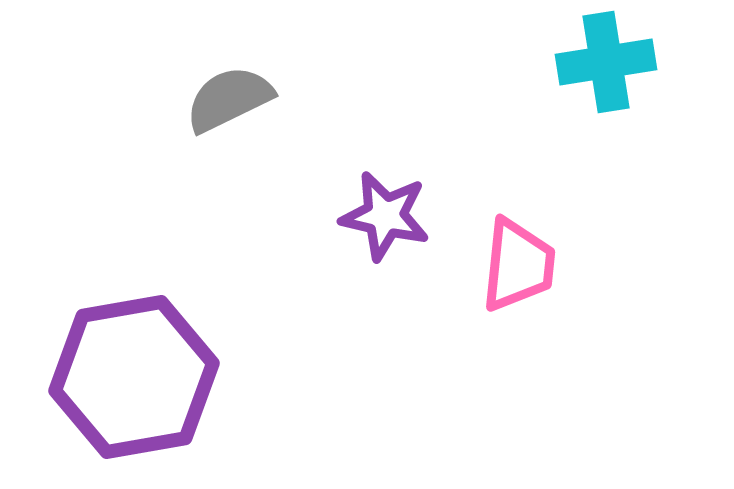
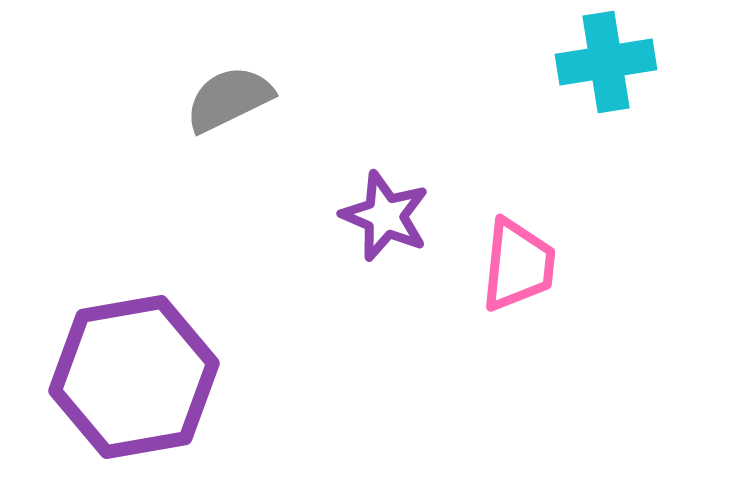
purple star: rotated 10 degrees clockwise
